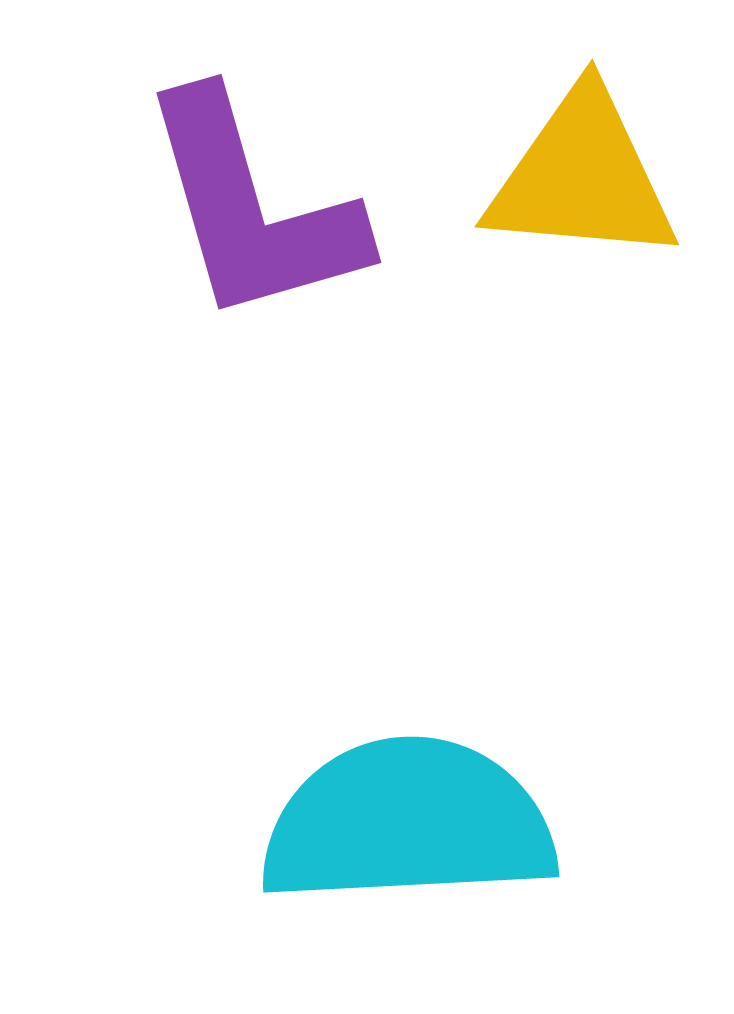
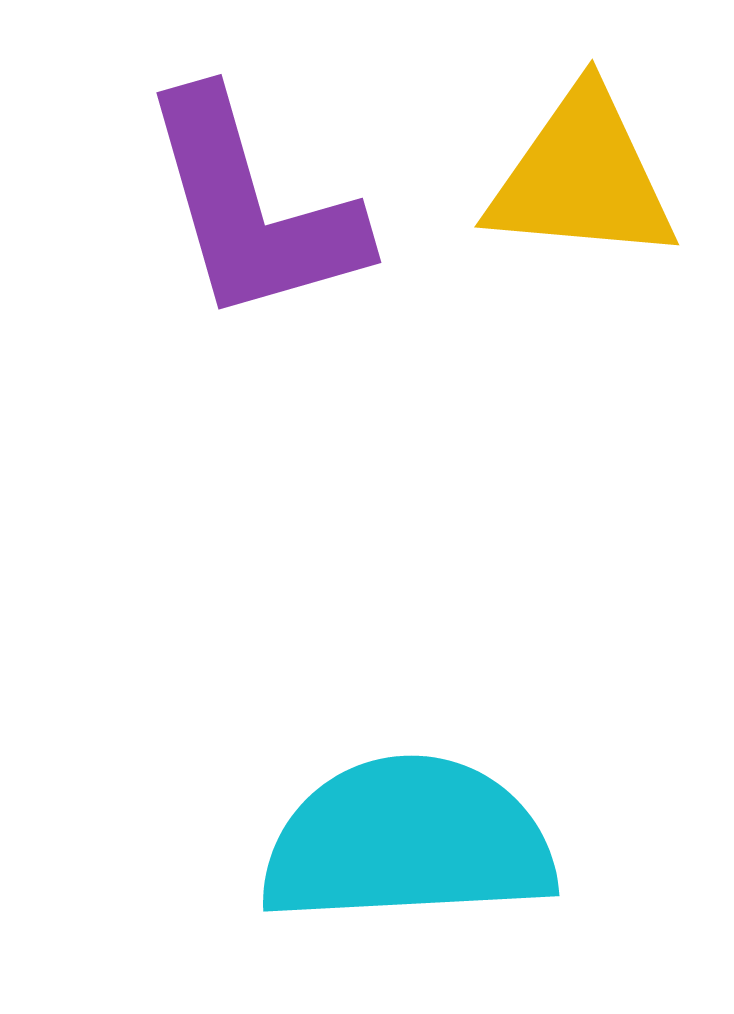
cyan semicircle: moved 19 px down
